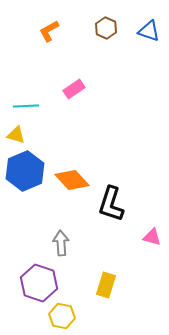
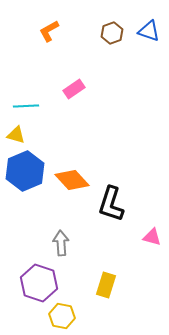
brown hexagon: moved 6 px right, 5 px down; rotated 15 degrees clockwise
